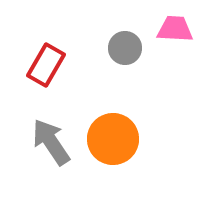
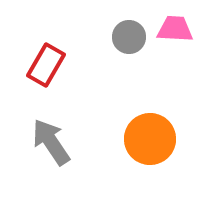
gray circle: moved 4 px right, 11 px up
orange circle: moved 37 px right
